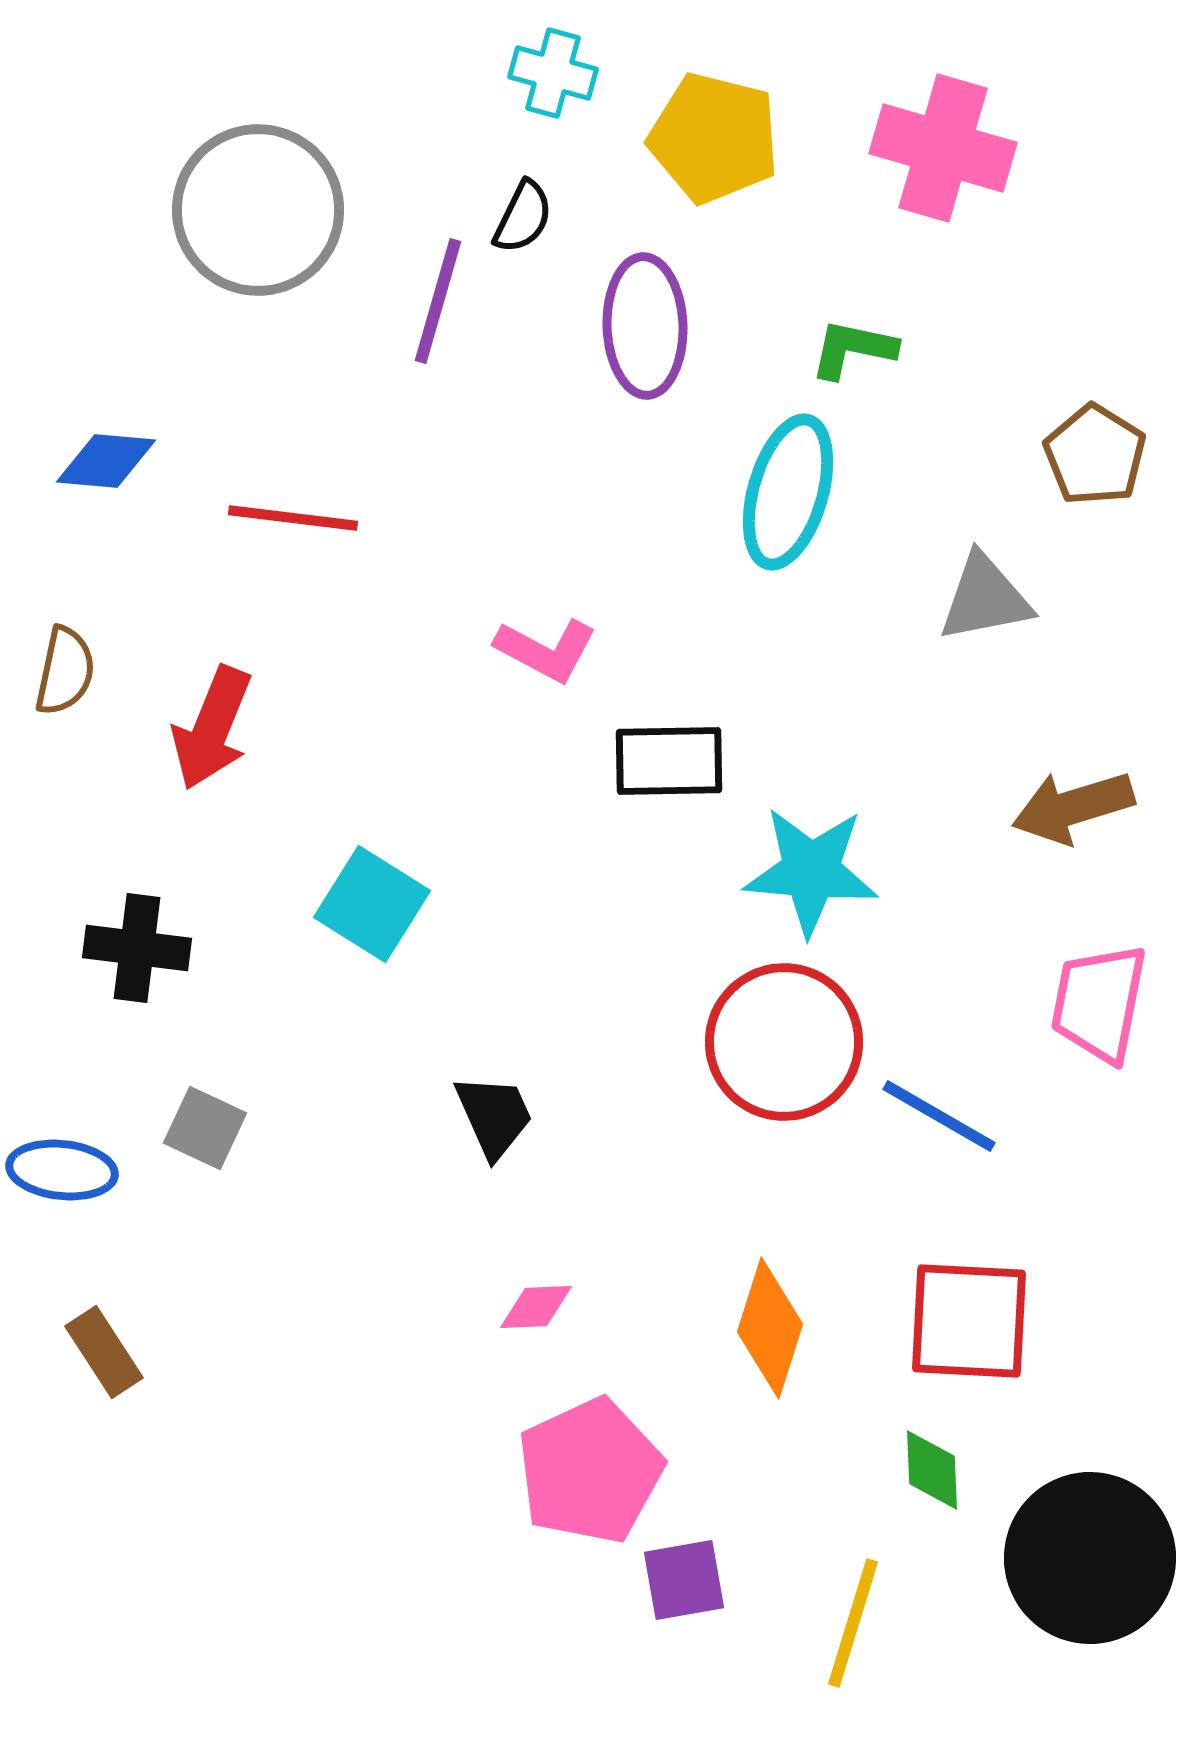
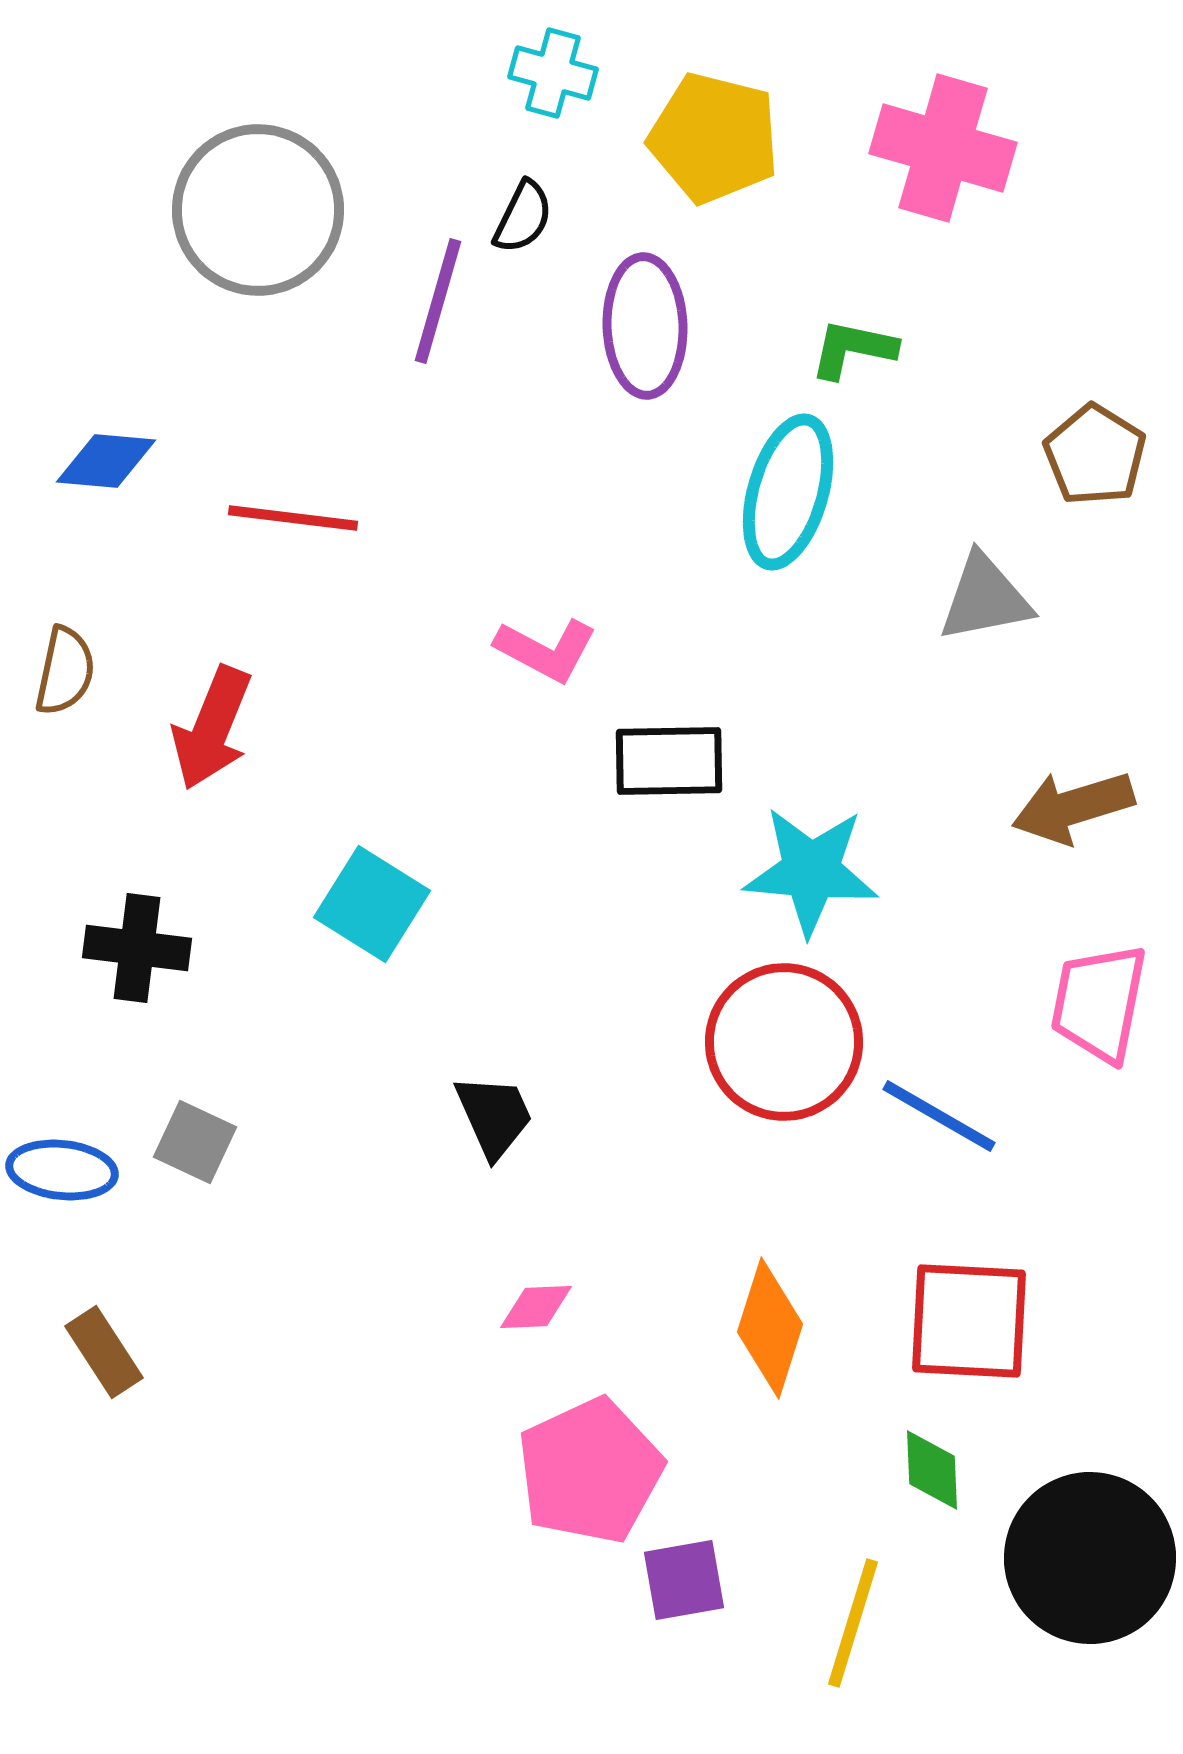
gray square: moved 10 px left, 14 px down
